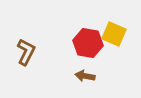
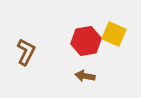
red hexagon: moved 2 px left, 2 px up; rotated 20 degrees counterclockwise
